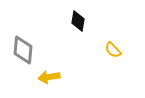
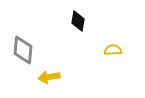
yellow semicircle: rotated 132 degrees clockwise
